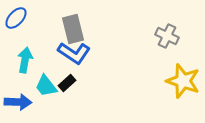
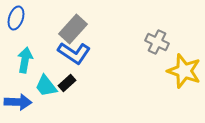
blue ellipse: rotated 25 degrees counterclockwise
gray rectangle: rotated 56 degrees clockwise
gray cross: moved 10 px left, 6 px down
yellow star: moved 1 px right, 10 px up
